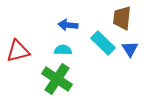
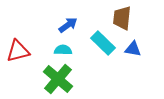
blue arrow: rotated 138 degrees clockwise
blue triangle: moved 3 px right; rotated 48 degrees counterclockwise
green cross: moved 1 px right; rotated 8 degrees clockwise
